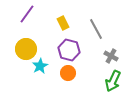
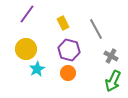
cyan star: moved 3 px left, 3 px down
